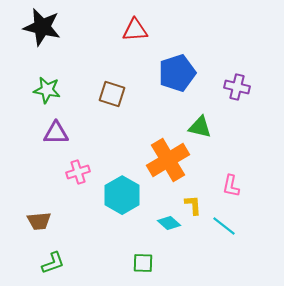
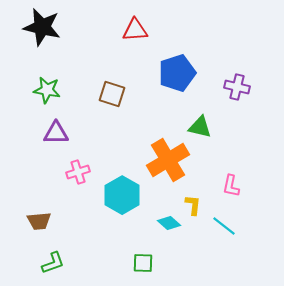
yellow L-shape: rotated 10 degrees clockwise
